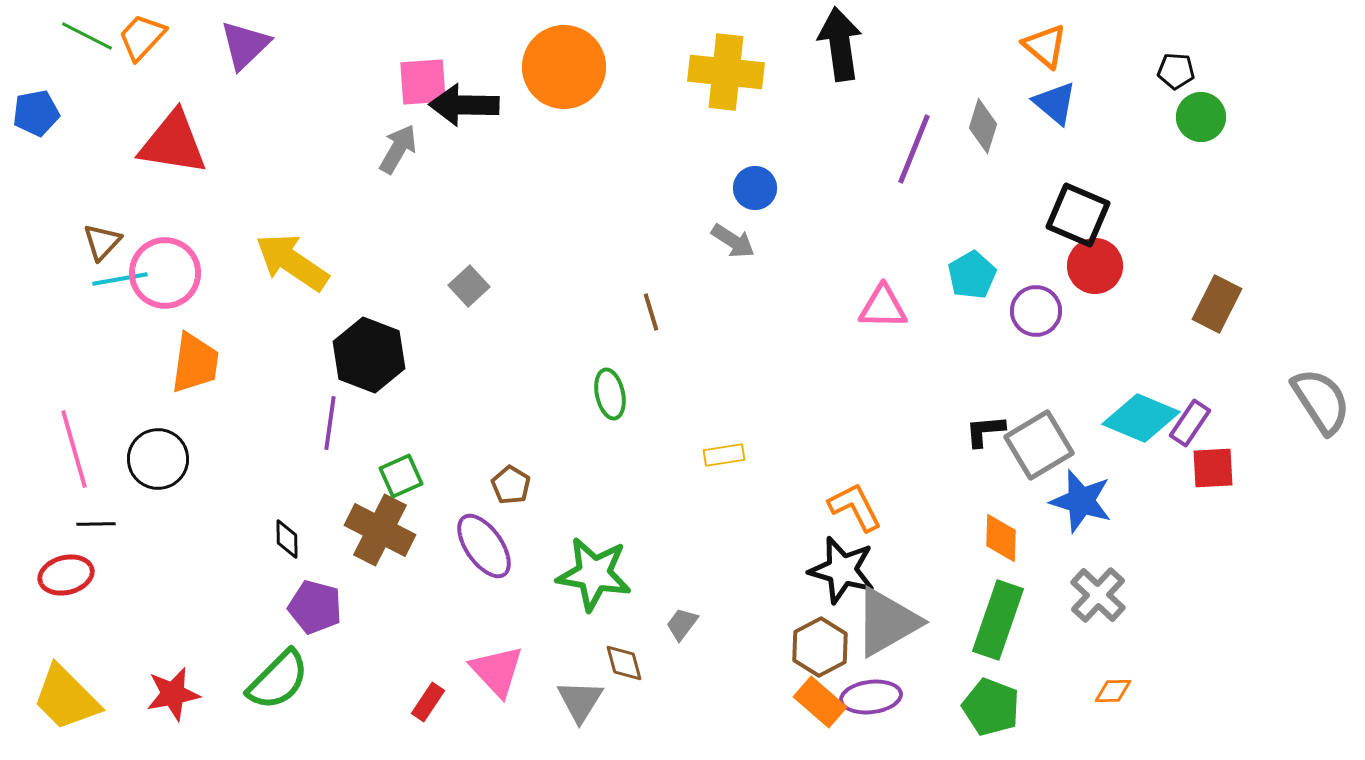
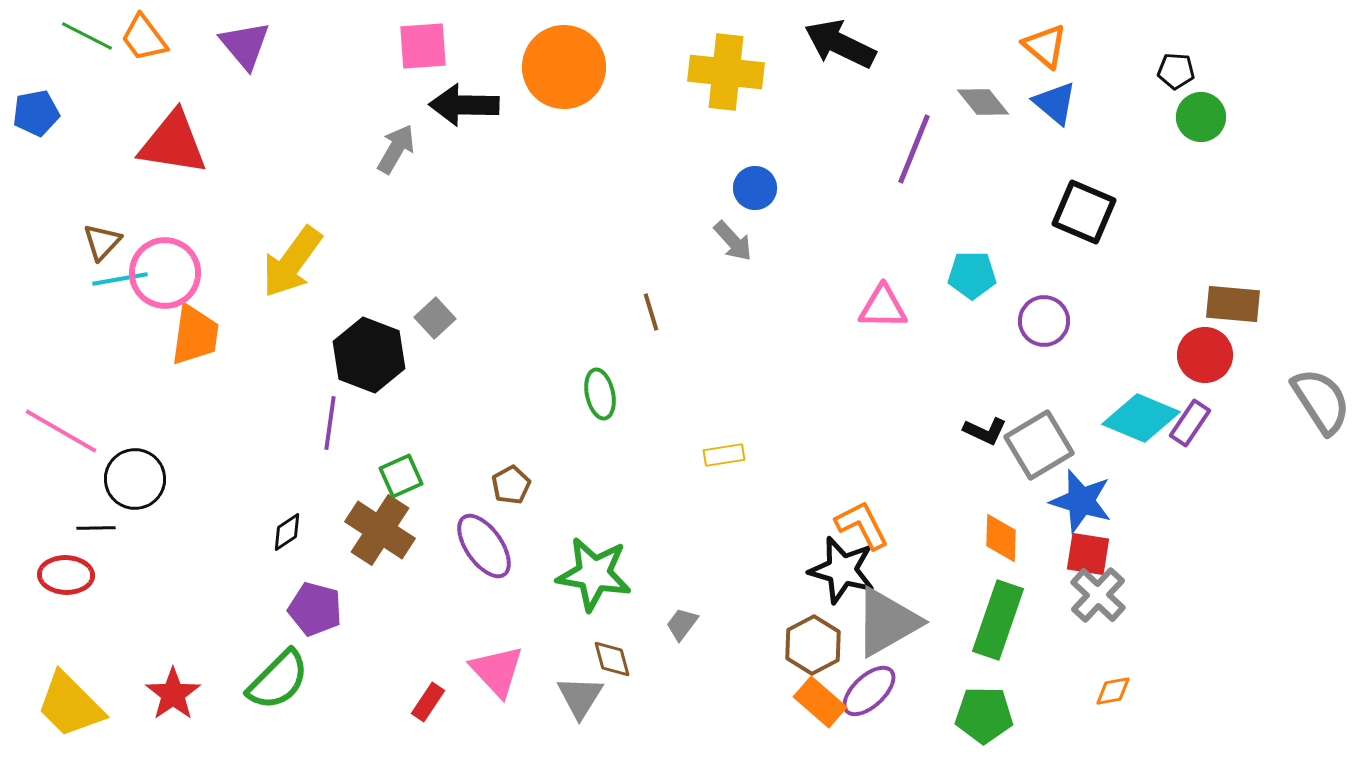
orange trapezoid at (142, 37): moved 2 px right, 1 px down; rotated 80 degrees counterclockwise
black arrow at (840, 44): rotated 56 degrees counterclockwise
purple triangle at (245, 45): rotated 26 degrees counterclockwise
pink square at (423, 82): moved 36 px up
gray diamond at (983, 126): moved 24 px up; rotated 56 degrees counterclockwise
gray arrow at (398, 149): moved 2 px left
black square at (1078, 215): moved 6 px right, 3 px up
gray arrow at (733, 241): rotated 15 degrees clockwise
yellow arrow at (292, 262): rotated 88 degrees counterclockwise
red circle at (1095, 266): moved 110 px right, 89 px down
cyan pentagon at (972, 275): rotated 30 degrees clockwise
gray square at (469, 286): moved 34 px left, 32 px down
brown rectangle at (1217, 304): moved 16 px right; rotated 68 degrees clockwise
purple circle at (1036, 311): moved 8 px right, 10 px down
orange trapezoid at (195, 363): moved 28 px up
green ellipse at (610, 394): moved 10 px left
black L-shape at (985, 431): rotated 150 degrees counterclockwise
pink line at (74, 449): moved 13 px left, 18 px up; rotated 44 degrees counterclockwise
black circle at (158, 459): moved 23 px left, 20 px down
red square at (1213, 468): moved 125 px left, 86 px down; rotated 12 degrees clockwise
brown pentagon at (511, 485): rotated 12 degrees clockwise
orange L-shape at (855, 507): moved 7 px right, 18 px down
black line at (96, 524): moved 4 px down
brown cross at (380, 530): rotated 6 degrees clockwise
black diamond at (287, 539): moved 7 px up; rotated 57 degrees clockwise
red ellipse at (66, 575): rotated 16 degrees clockwise
purple pentagon at (315, 607): moved 2 px down
brown hexagon at (820, 647): moved 7 px left, 2 px up
brown diamond at (624, 663): moved 12 px left, 4 px up
orange diamond at (1113, 691): rotated 9 degrees counterclockwise
red star at (173, 694): rotated 24 degrees counterclockwise
purple ellipse at (871, 697): moved 2 px left, 6 px up; rotated 36 degrees counterclockwise
yellow trapezoid at (66, 698): moved 4 px right, 7 px down
gray triangle at (580, 701): moved 4 px up
green pentagon at (991, 707): moved 7 px left, 8 px down; rotated 20 degrees counterclockwise
